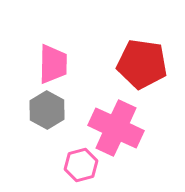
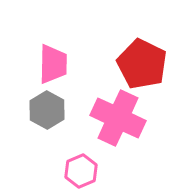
red pentagon: rotated 18 degrees clockwise
pink cross: moved 2 px right, 10 px up
pink hexagon: moved 6 px down; rotated 8 degrees counterclockwise
